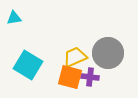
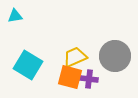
cyan triangle: moved 1 px right, 2 px up
gray circle: moved 7 px right, 3 px down
purple cross: moved 1 px left, 2 px down
